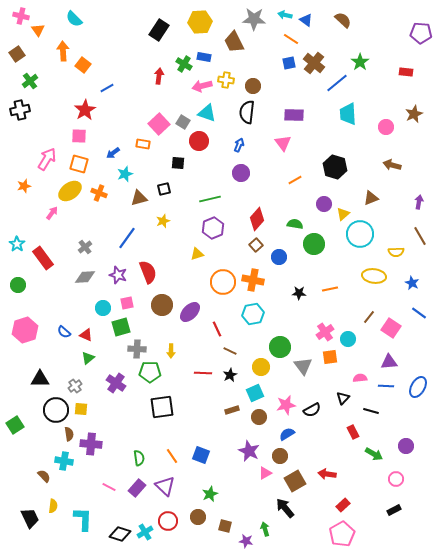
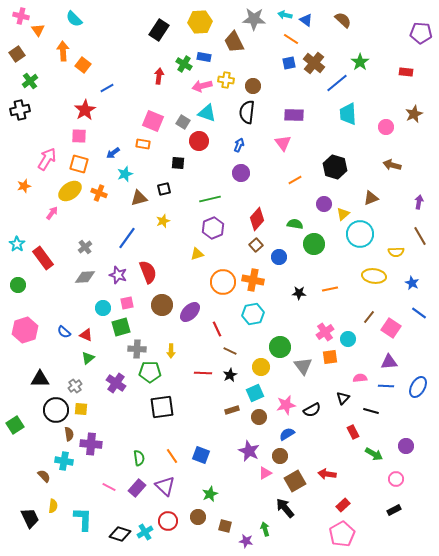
pink square at (159, 124): moved 6 px left, 3 px up; rotated 25 degrees counterclockwise
